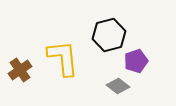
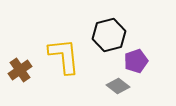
yellow L-shape: moved 1 px right, 2 px up
